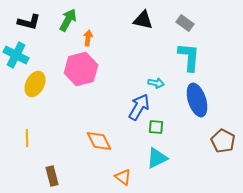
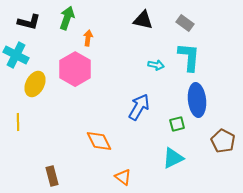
green arrow: moved 1 px left, 2 px up; rotated 10 degrees counterclockwise
pink hexagon: moved 6 px left; rotated 16 degrees counterclockwise
cyan arrow: moved 18 px up
blue ellipse: rotated 12 degrees clockwise
green square: moved 21 px right, 3 px up; rotated 21 degrees counterclockwise
yellow line: moved 9 px left, 16 px up
cyan triangle: moved 16 px right
